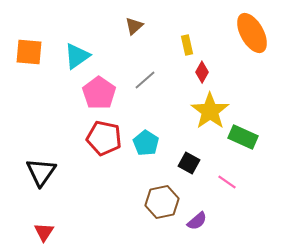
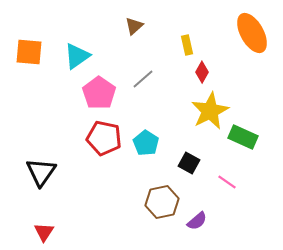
gray line: moved 2 px left, 1 px up
yellow star: rotated 9 degrees clockwise
